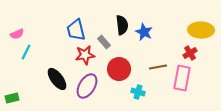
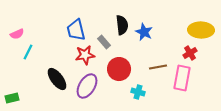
cyan line: moved 2 px right
